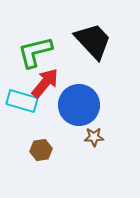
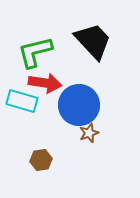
red arrow: rotated 60 degrees clockwise
brown star: moved 5 px left, 4 px up; rotated 18 degrees counterclockwise
brown hexagon: moved 10 px down
